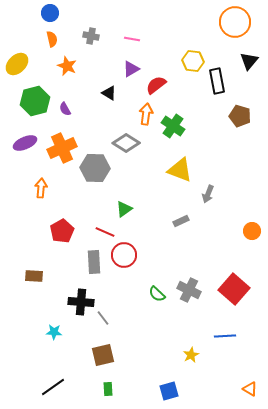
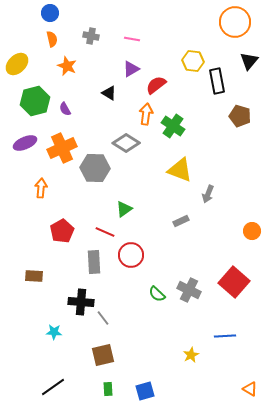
red circle at (124, 255): moved 7 px right
red square at (234, 289): moved 7 px up
blue square at (169, 391): moved 24 px left
